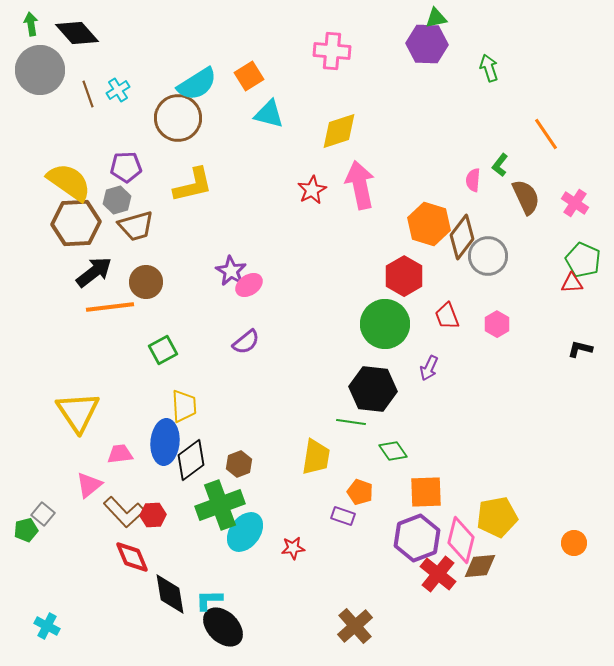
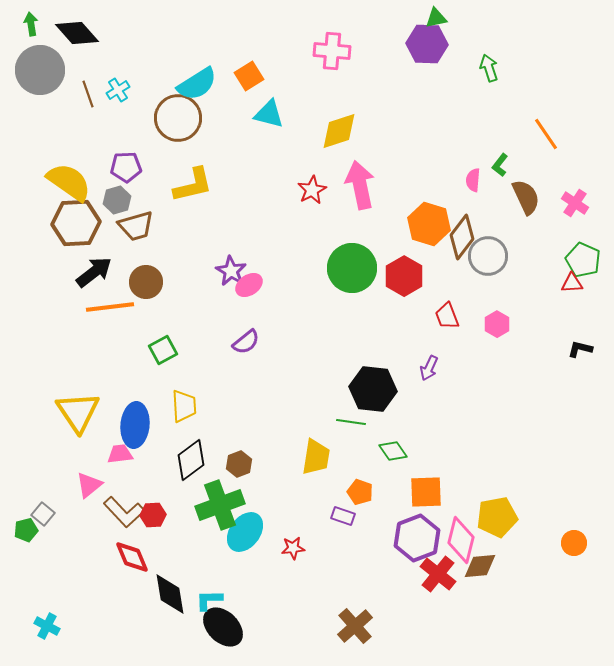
green circle at (385, 324): moved 33 px left, 56 px up
blue ellipse at (165, 442): moved 30 px left, 17 px up
